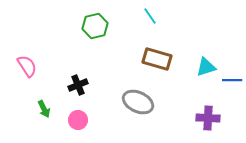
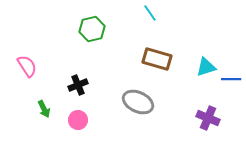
cyan line: moved 3 px up
green hexagon: moved 3 px left, 3 px down
blue line: moved 1 px left, 1 px up
purple cross: rotated 20 degrees clockwise
